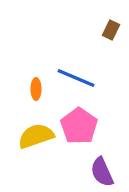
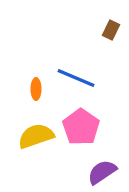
pink pentagon: moved 2 px right, 1 px down
purple semicircle: rotated 80 degrees clockwise
